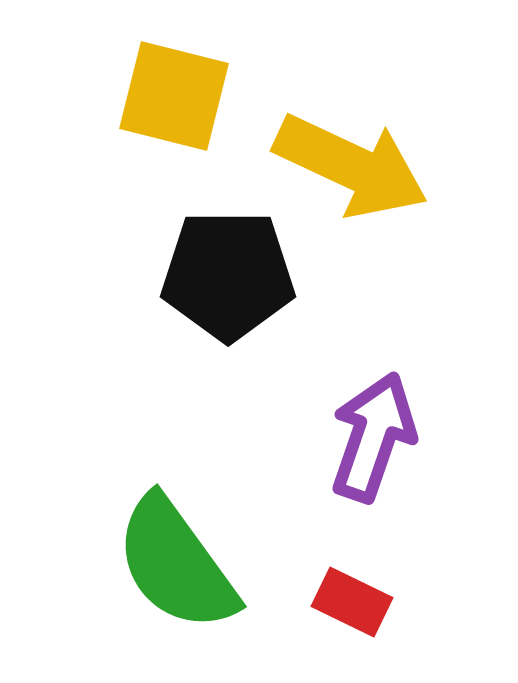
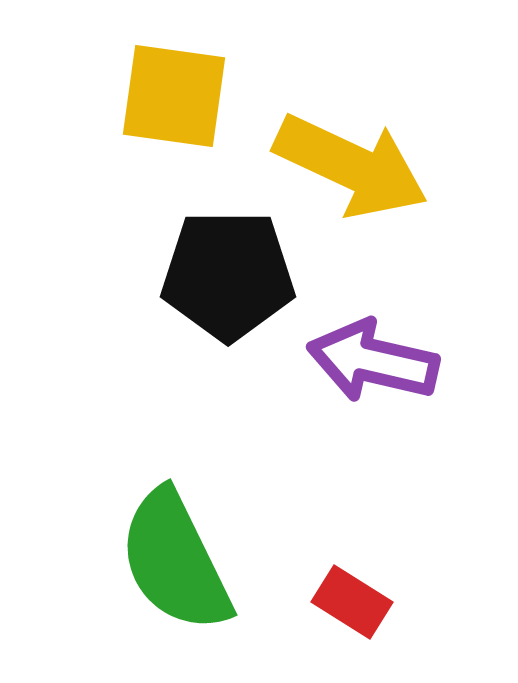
yellow square: rotated 6 degrees counterclockwise
purple arrow: moved 76 px up; rotated 96 degrees counterclockwise
green semicircle: moved 1 px left, 3 px up; rotated 10 degrees clockwise
red rectangle: rotated 6 degrees clockwise
